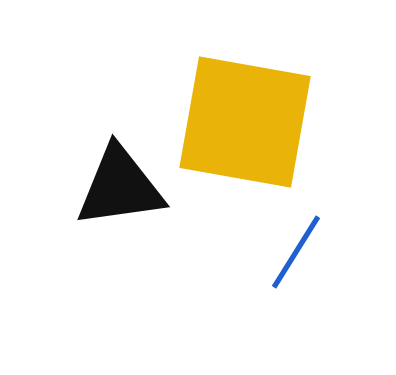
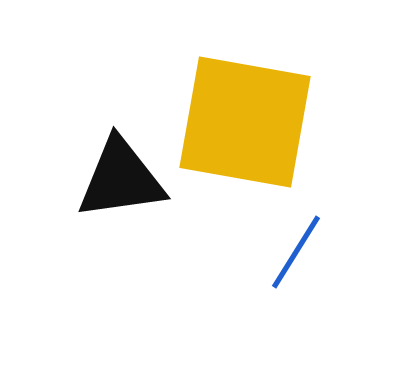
black triangle: moved 1 px right, 8 px up
